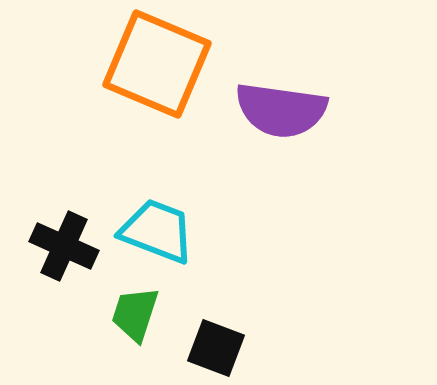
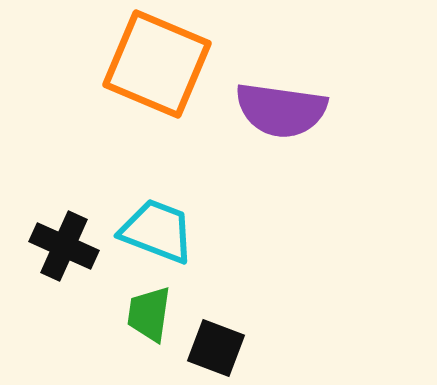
green trapezoid: moved 14 px right; rotated 10 degrees counterclockwise
